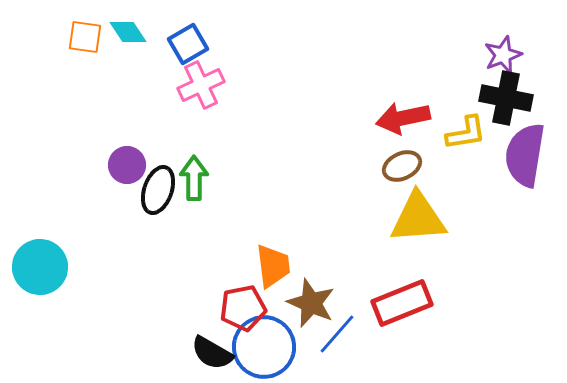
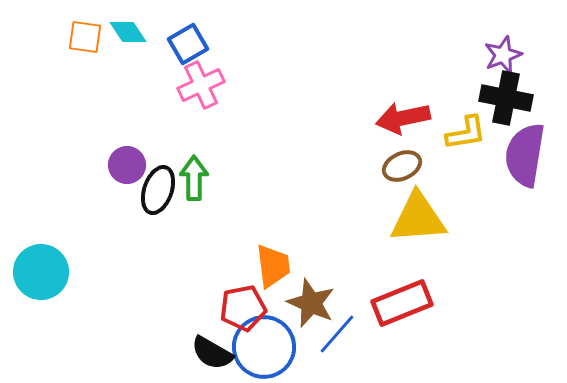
cyan circle: moved 1 px right, 5 px down
